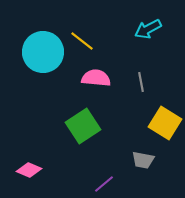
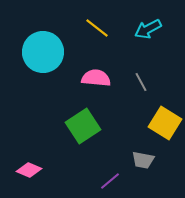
yellow line: moved 15 px right, 13 px up
gray line: rotated 18 degrees counterclockwise
purple line: moved 6 px right, 3 px up
